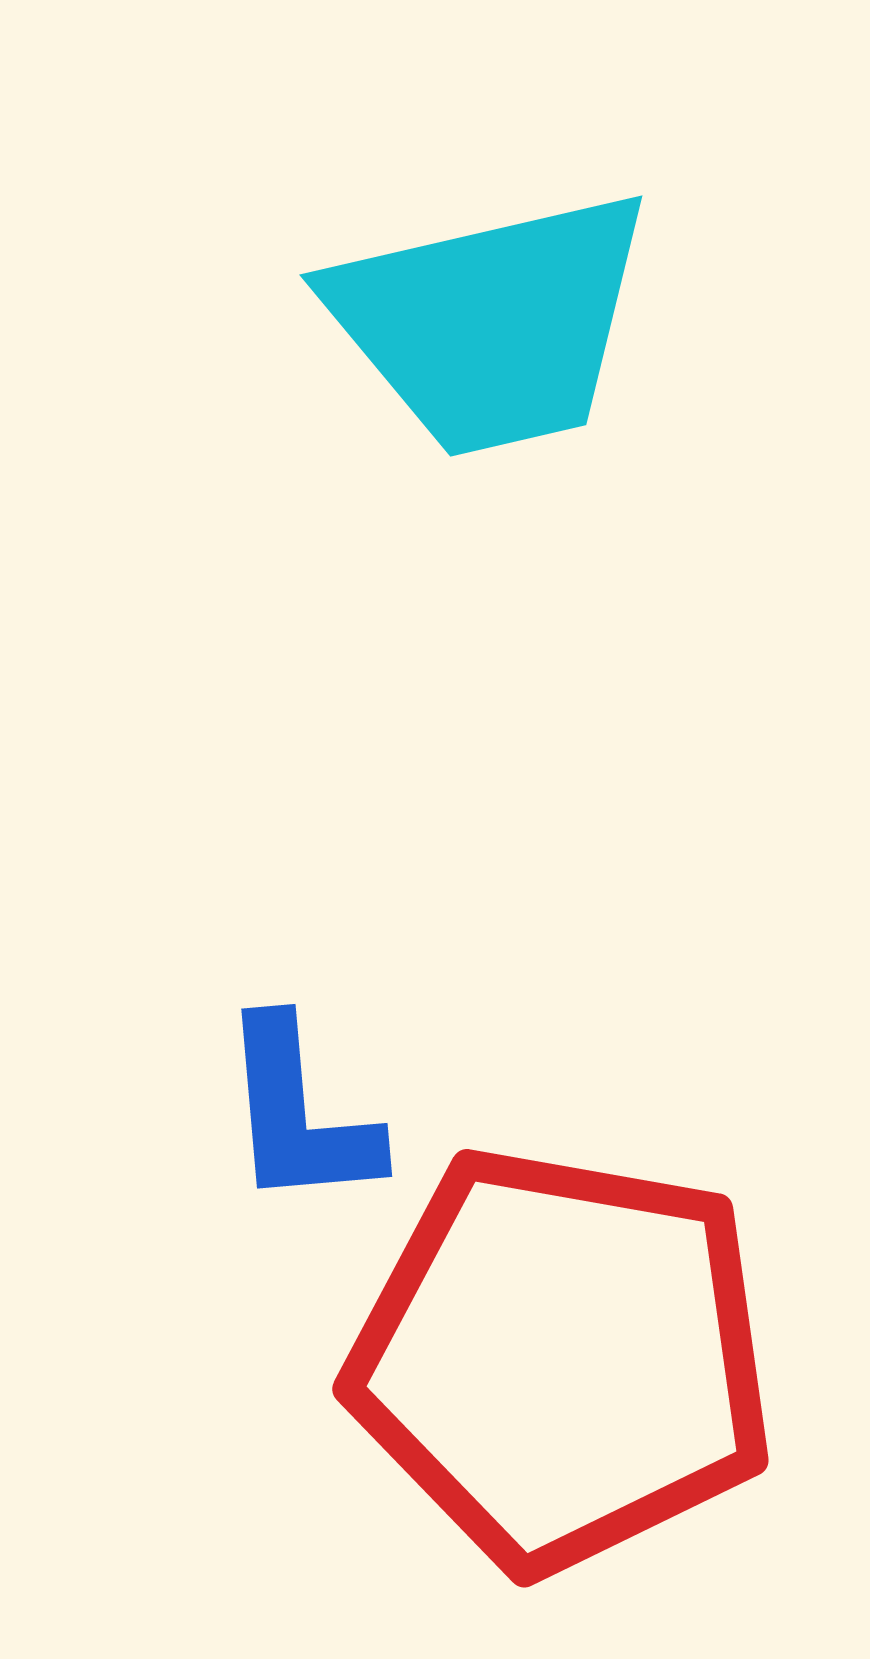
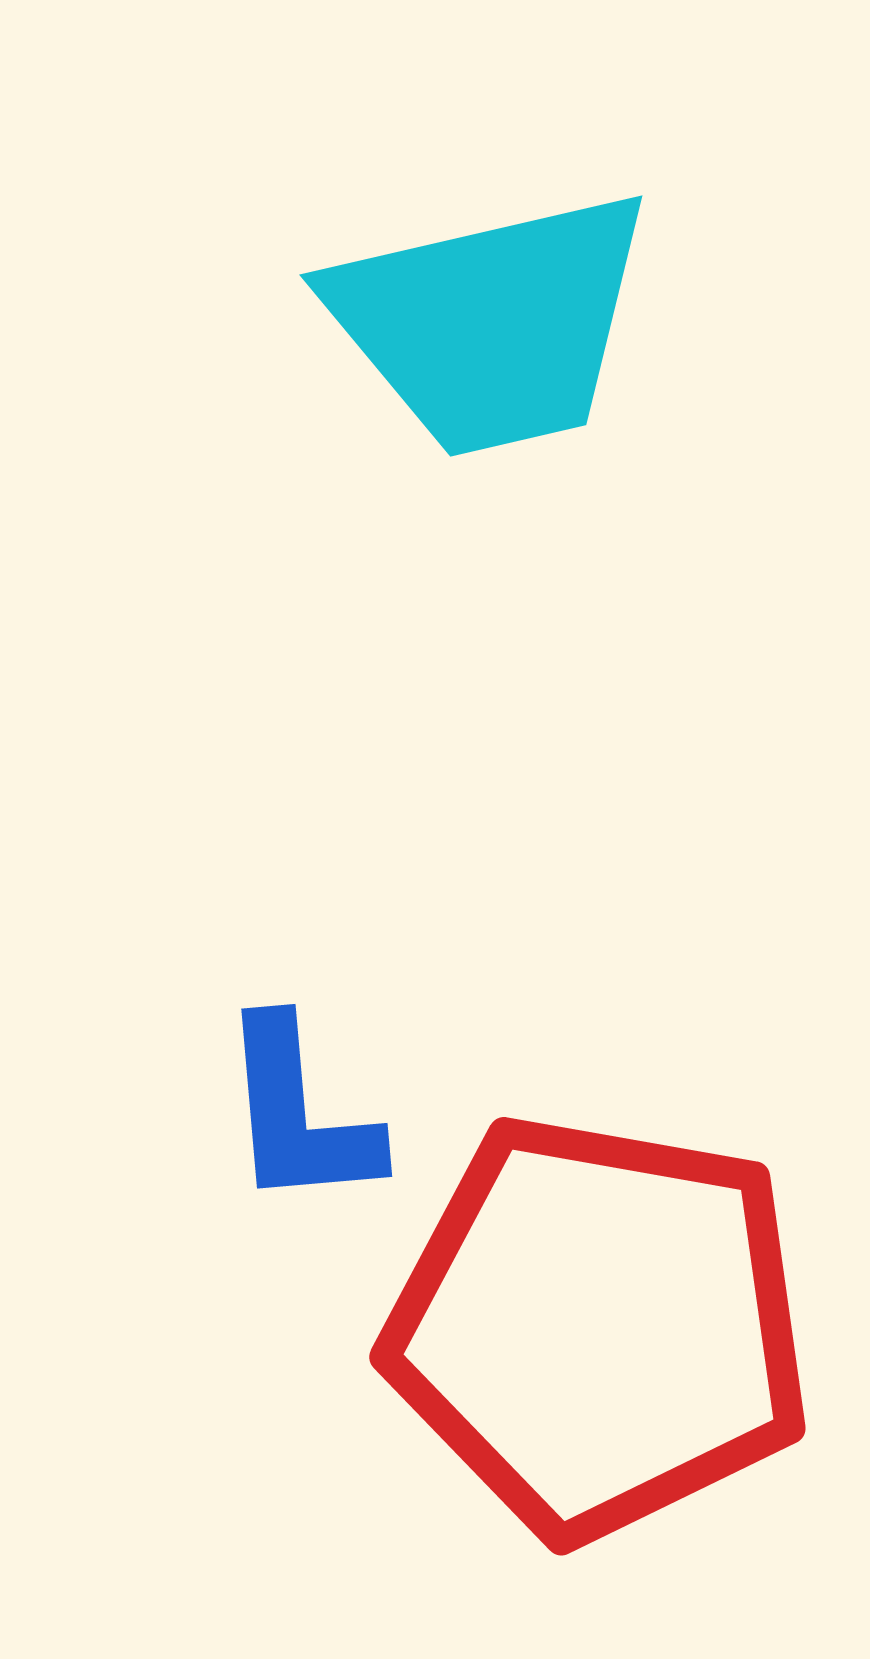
red pentagon: moved 37 px right, 32 px up
